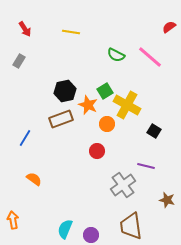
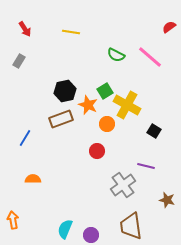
orange semicircle: moved 1 px left; rotated 35 degrees counterclockwise
